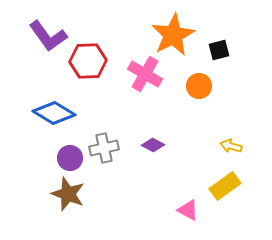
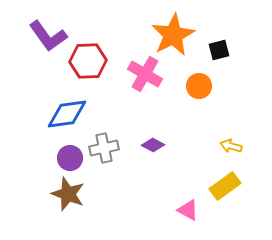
blue diamond: moved 13 px right, 1 px down; rotated 39 degrees counterclockwise
